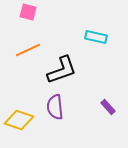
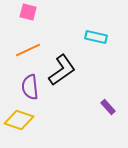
black L-shape: rotated 16 degrees counterclockwise
purple semicircle: moved 25 px left, 20 px up
